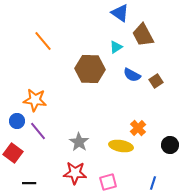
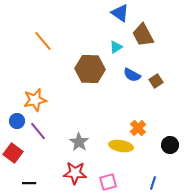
orange star: rotated 20 degrees counterclockwise
